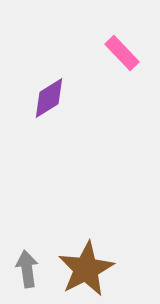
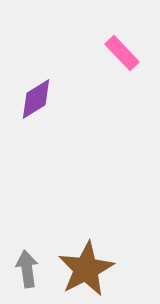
purple diamond: moved 13 px left, 1 px down
